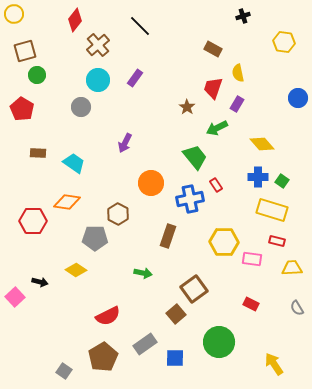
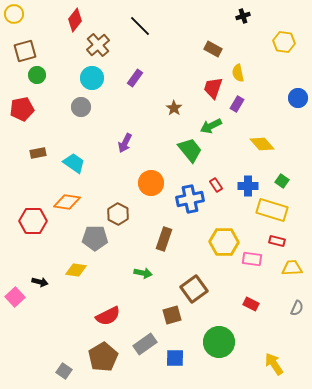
cyan circle at (98, 80): moved 6 px left, 2 px up
brown star at (187, 107): moved 13 px left, 1 px down
red pentagon at (22, 109): rotated 30 degrees clockwise
green arrow at (217, 128): moved 6 px left, 2 px up
brown rectangle at (38, 153): rotated 14 degrees counterclockwise
green trapezoid at (195, 157): moved 5 px left, 7 px up
blue cross at (258, 177): moved 10 px left, 9 px down
brown rectangle at (168, 236): moved 4 px left, 3 px down
yellow diamond at (76, 270): rotated 25 degrees counterclockwise
gray semicircle at (297, 308): rotated 126 degrees counterclockwise
brown square at (176, 314): moved 4 px left, 1 px down; rotated 24 degrees clockwise
